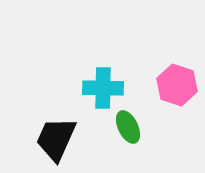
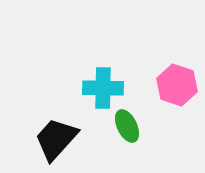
green ellipse: moved 1 px left, 1 px up
black trapezoid: rotated 18 degrees clockwise
